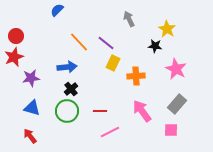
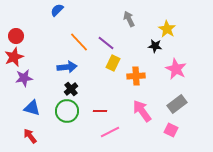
purple star: moved 7 px left
gray rectangle: rotated 12 degrees clockwise
pink square: rotated 24 degrees clockwise
